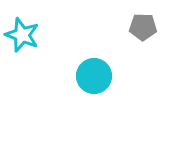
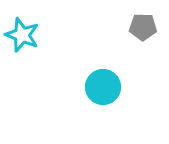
cyan circle: moved 9 px right, 11 px down
